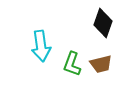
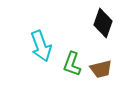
cyan arrow: rotated 12 degrees counterclockwise
brown trapezoid: moved 5 px down
